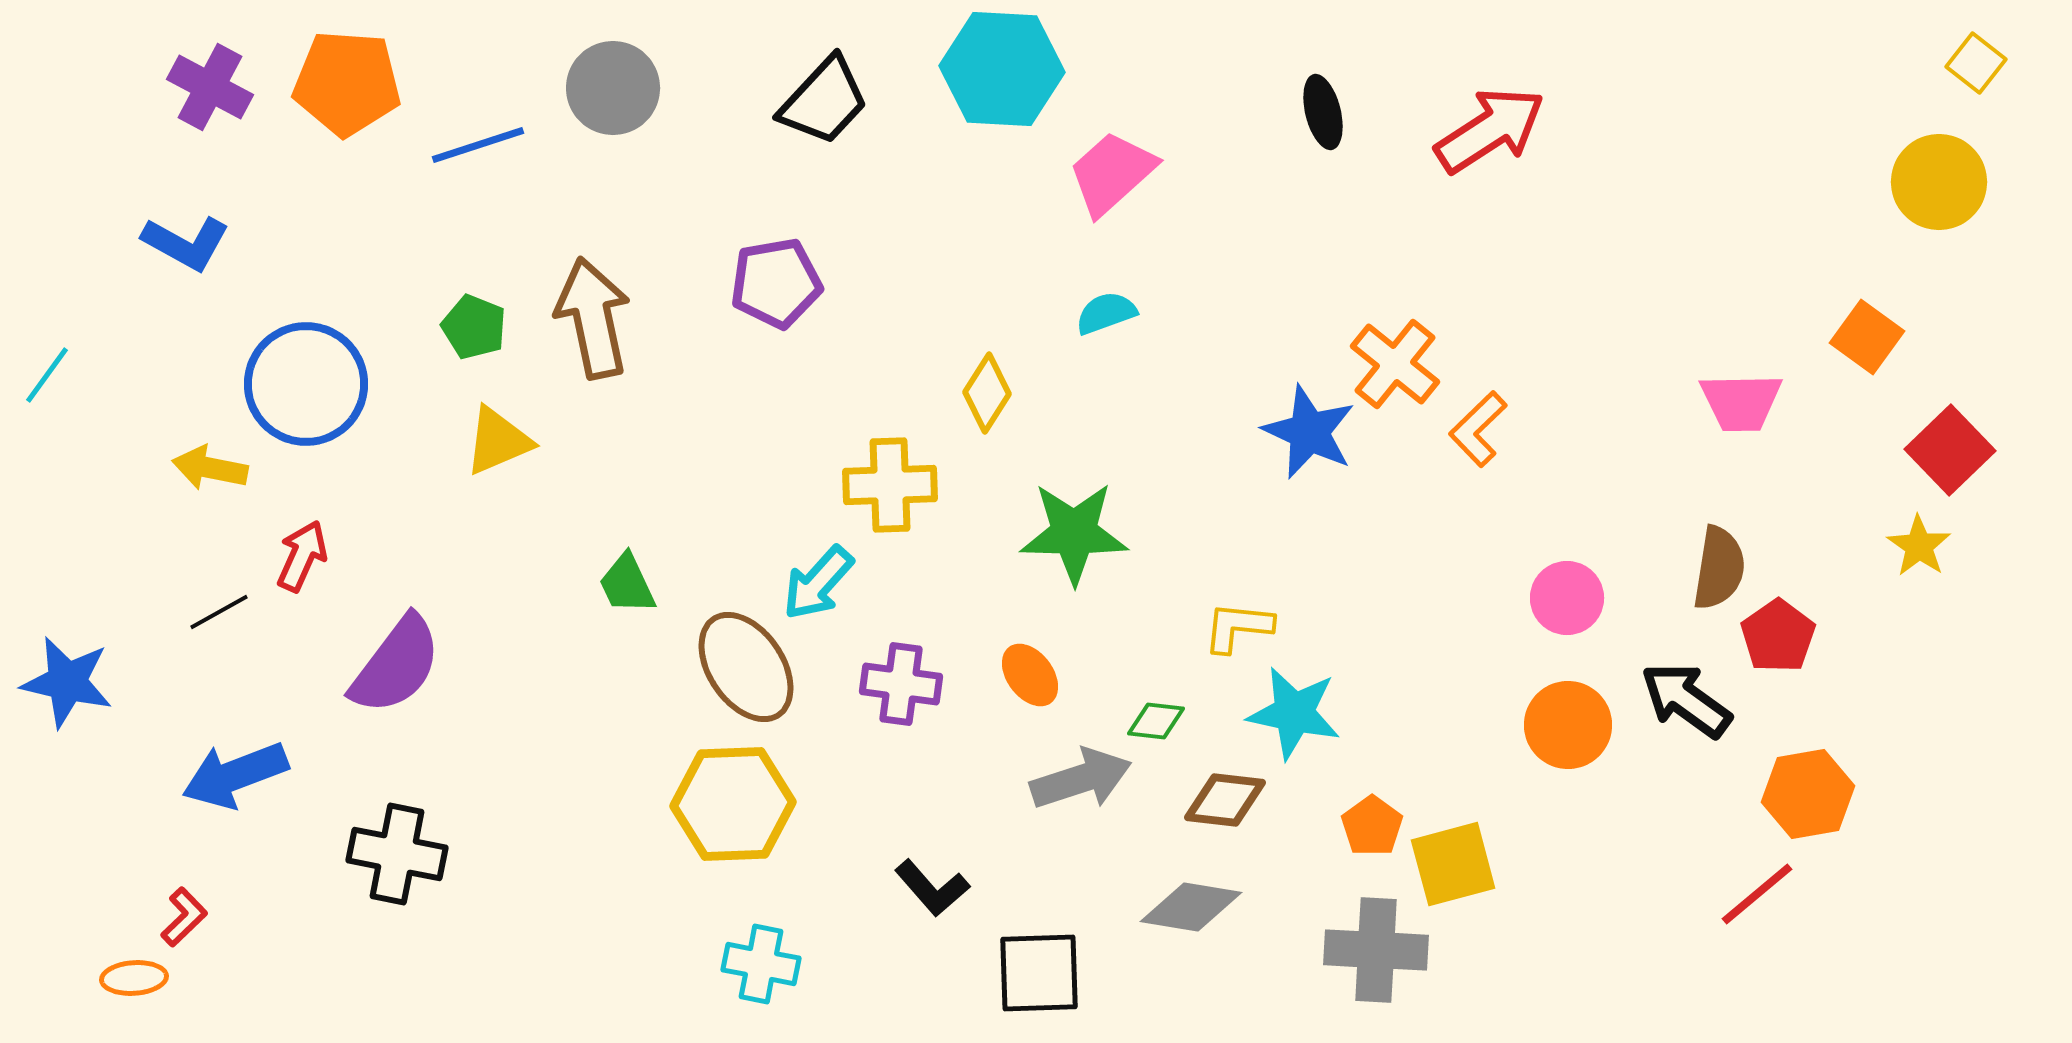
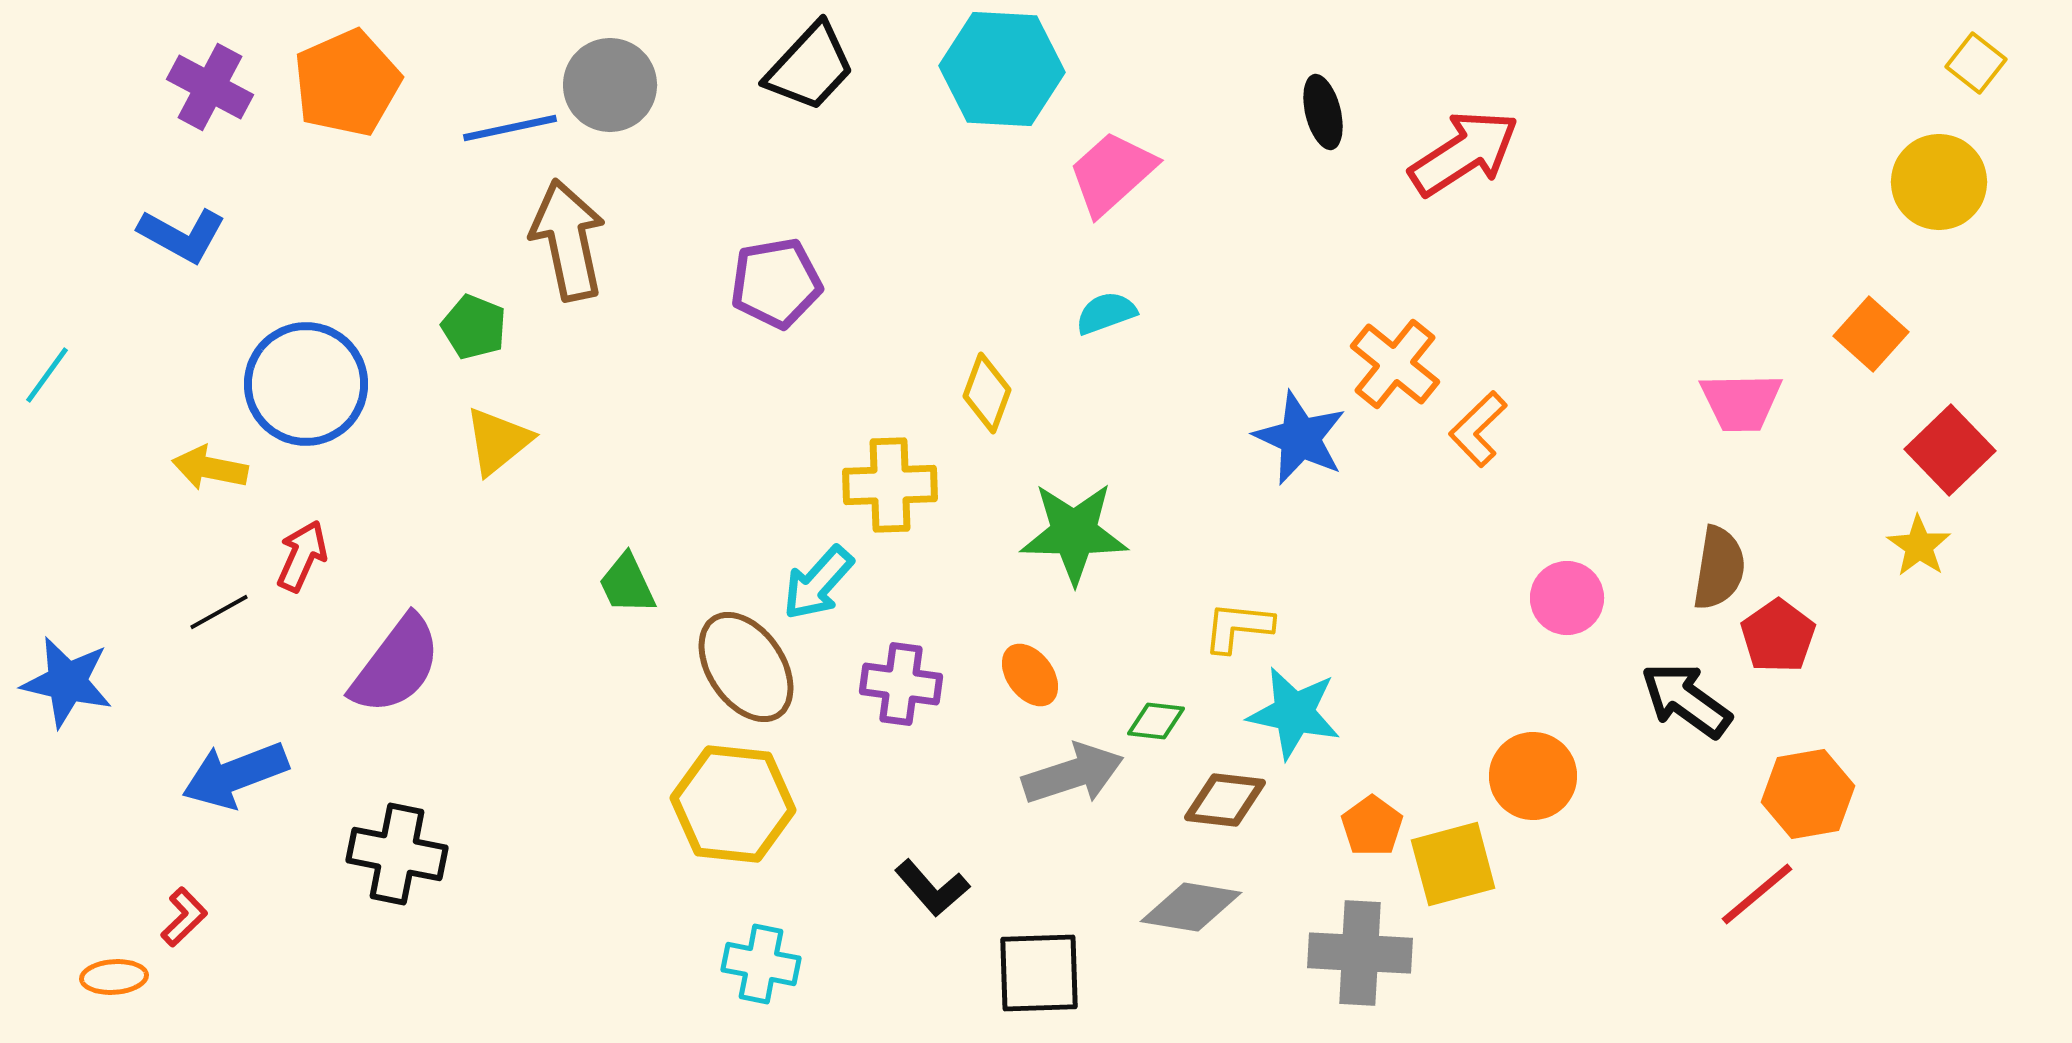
orange pentagon at (347, 83): rotated 28 degrees counterclockwise
gray circle at (613, 88): moved 3 px left, 3 px up
black trapezoid at (824, 101): moved 14 px left, 34 px up
red arrow at (1490, 130): moved 26 px left, 23 px down
blue line at (478, 145): moved 32 px right, 17 px up; rotated 6 degrees clockwise
blue L-shape at (186, 243): moved 4 px left, 8 px up
brown arrow at (593, 318): moved 25 px left, 78 px up
orange square at (1867, 337): moved 4 px right, 3 px up; rotated 6 degrees clockwise
yellow diamond at (987, 393): rotated 12 degrees counterclockwise
blue star at (1309, 432): moved 9 px left, 6 px down
yellow triangle at (498, 441): rotated 16 degrees counterclockwise
orange circle at (1568, 725): moved 35 px left, 51 px down
gray arrow at (1081, 779): moved 8 px left, 5 px up
yellow hexagon at (733, 804): rotated 8 degrees clockwise
gray cross at (1376, 950): moved 16 px left, 3 px down
orange ellipse at (134, 978): moved 20 px left, 1 px up
